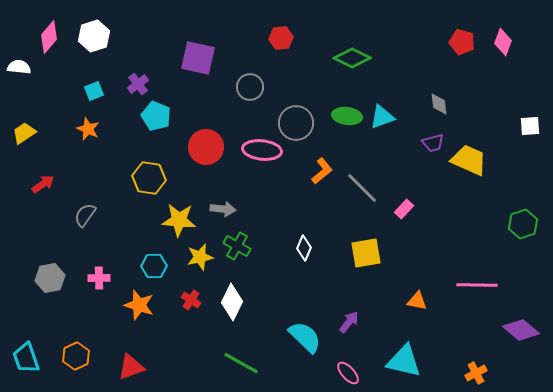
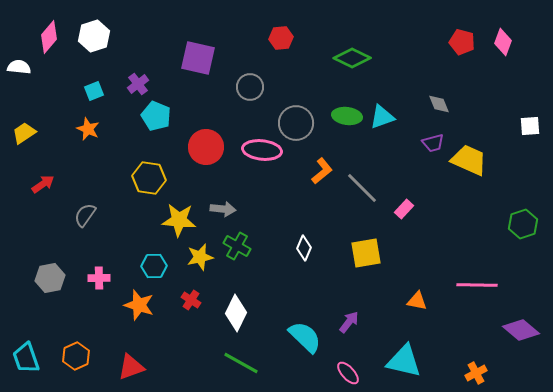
gray diamond at (439, 104): rotated 15 degrees counterclockwise
white diamond at (232, 302): moved 4 px right, 11 px down
